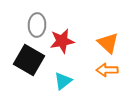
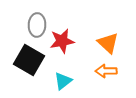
orange arrow: moved 1 px left, 1 px down
